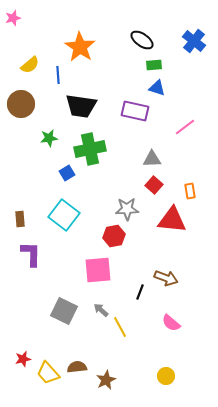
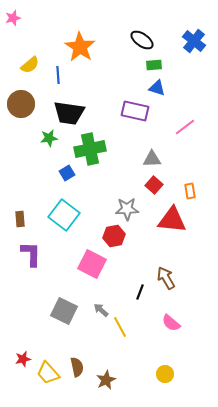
black trapezoid: moved 12 px left, 7 px down
pink square: moved 6 px left, 6 px up; rotated 32 degrees clockwise
brown arrow: rotated 140 degrees counterclockwise
brown semicircle: rotated 84 degrees clockwise
yellow circle: moved 1 px left, 2 px up
